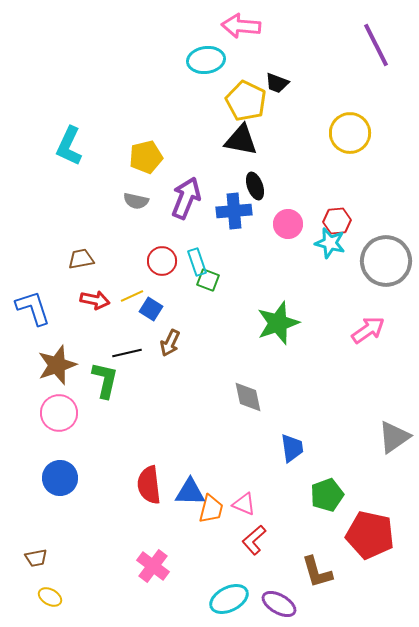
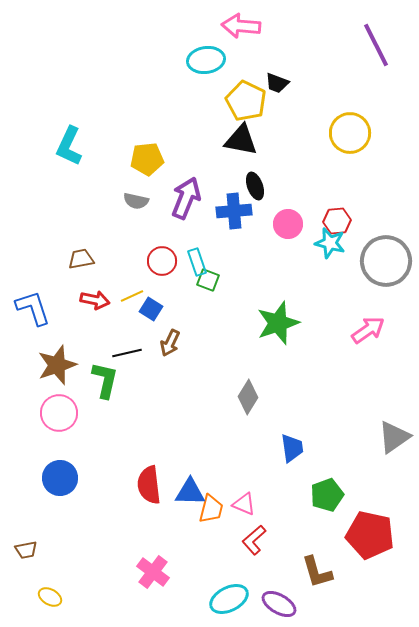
yellow pentagon at (146, 157): moved 1 px right, 2 px down; rotated 8 degrees clockwise
gray diamond at (248, 397): rotated 44 degrees clockwise
brown trapezoid at (36, 558): moved 10 px left, 8 px up
pink cross at (153, 566): moved 6 px down
